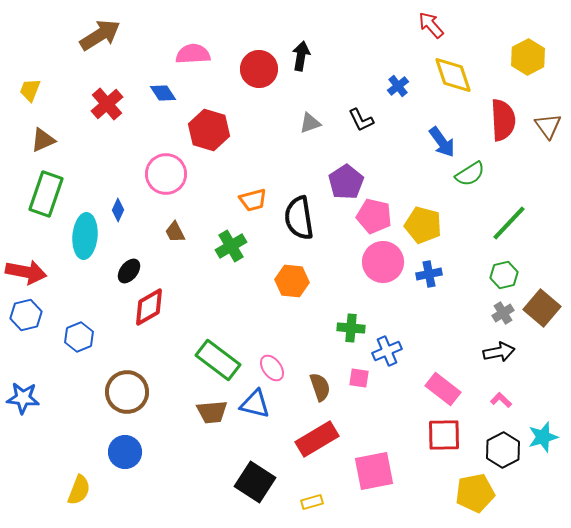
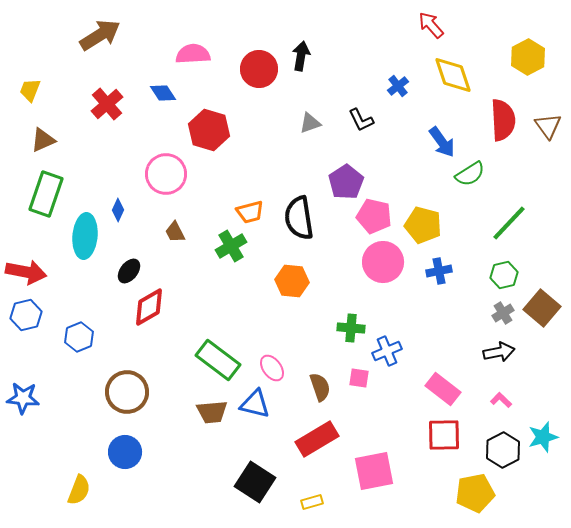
orange trapezoid at (253, 200): moved 3 px left, 12 px down
blue cross at (429, 274): moved 10 px right, 3 px up
